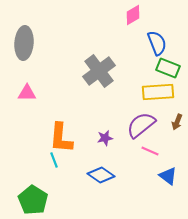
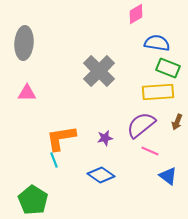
pink diamond: moved 3 px right, 1 px up
blue semicircle: rotated 60 degrees counterclockwise
gray cross: rotated 8 degrees counterclockwise
orange L-shape: rotated 76 degrees clockwise
